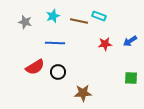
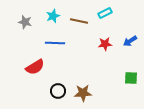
cyan rectangle: moved 6 px right, 3 px up; rotated 48 degrees counterclockwise
black circle: moved 19 px down
